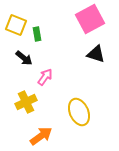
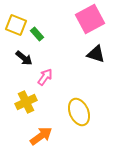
green rectangle: rotated 32 degrees counterclockwise
